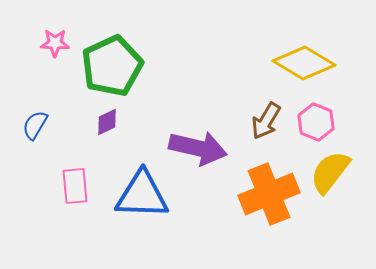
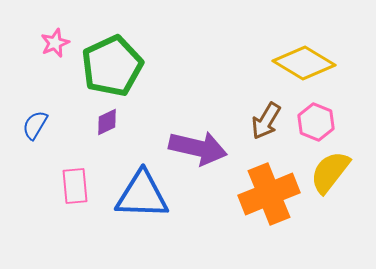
pink star: rotated 24 degrees counterclockwise
